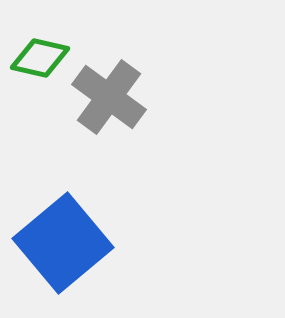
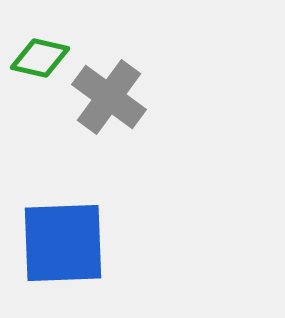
blue square: rotated 38 degrees clockwise
